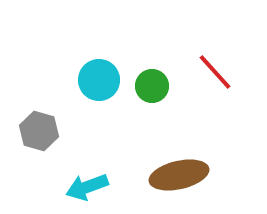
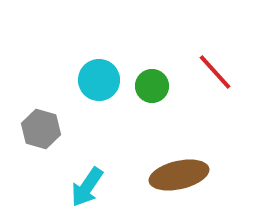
gray hexagon: moved 2 px right, 2 px up
cyan arrow: rotated 36 degrees counterclockwise
